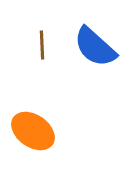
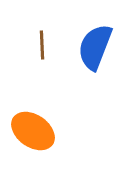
blue semicircle: rotated 69 degrees clockwise
